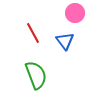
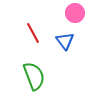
green semicircle: moved 2 px left, 1 px down
